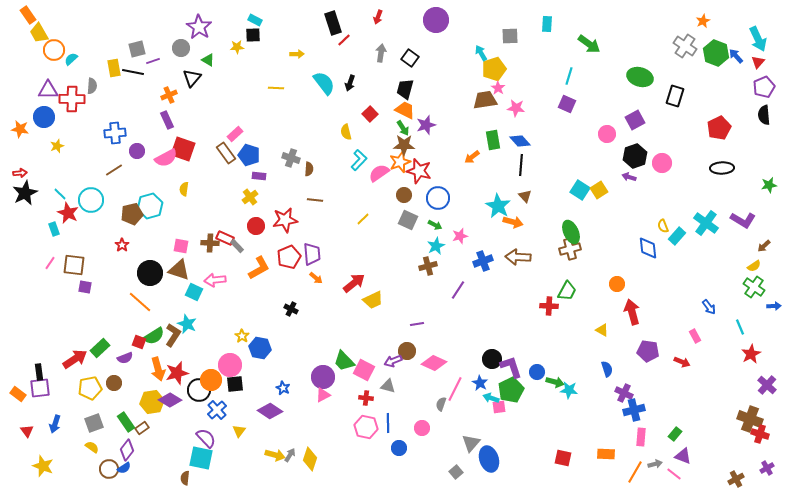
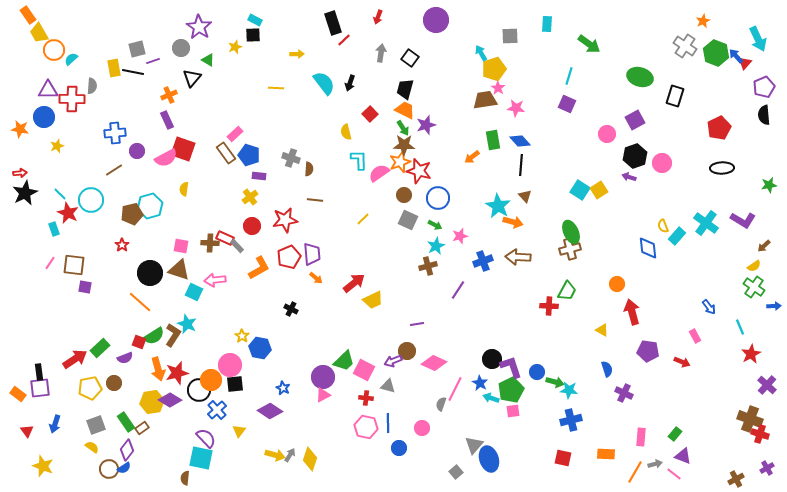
yellow star at (237, 47): moved 2 px left; rotated 16 degrees counterclockwise
red triangle at (758, 62): moved 13 px left, 1 px down
cyan L-shape at (359, 160): rotated 45 degrees counterclockwise
red circle at (256, 226): moved 4 px left
green trapezoid at (344, 361): rotated 90 degrees counterclockwise
pink square at (499, 407): moved 14 px right, 4 px down
blue cross at (634, 410): moved 63 px left, 10 px down
gray square at (94, 423): moved 2 px right, 2 px down
gray triangle at (471, 443): moved 3 px right, 2 px down
